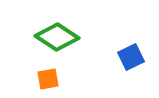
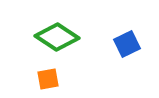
blue square: moved 4 px left, 13 px up
